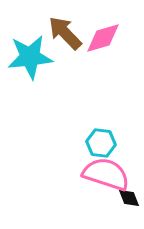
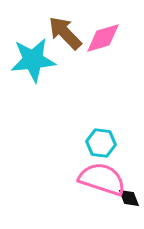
cyan star: moved 3 px right, 3 px down
pink semicircle: moved 4 px left, 5 px down
